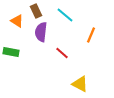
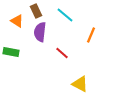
purple semicircle: moved 1 px left
